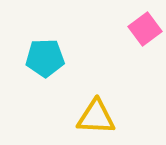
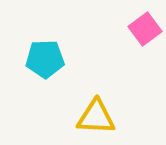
cyan pentagon: moved 1 px down
